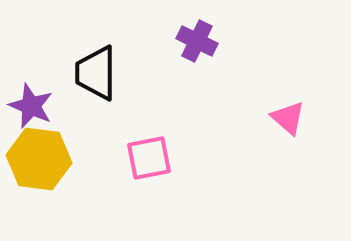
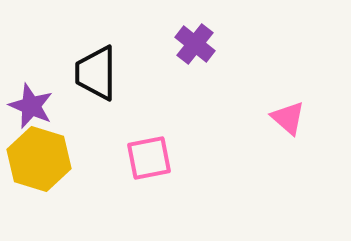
purple cross: moved 2 px left, 3 px down; rotated 12 degrees clockwise
yellow hexagon: rotated 10 degrees clockwise
